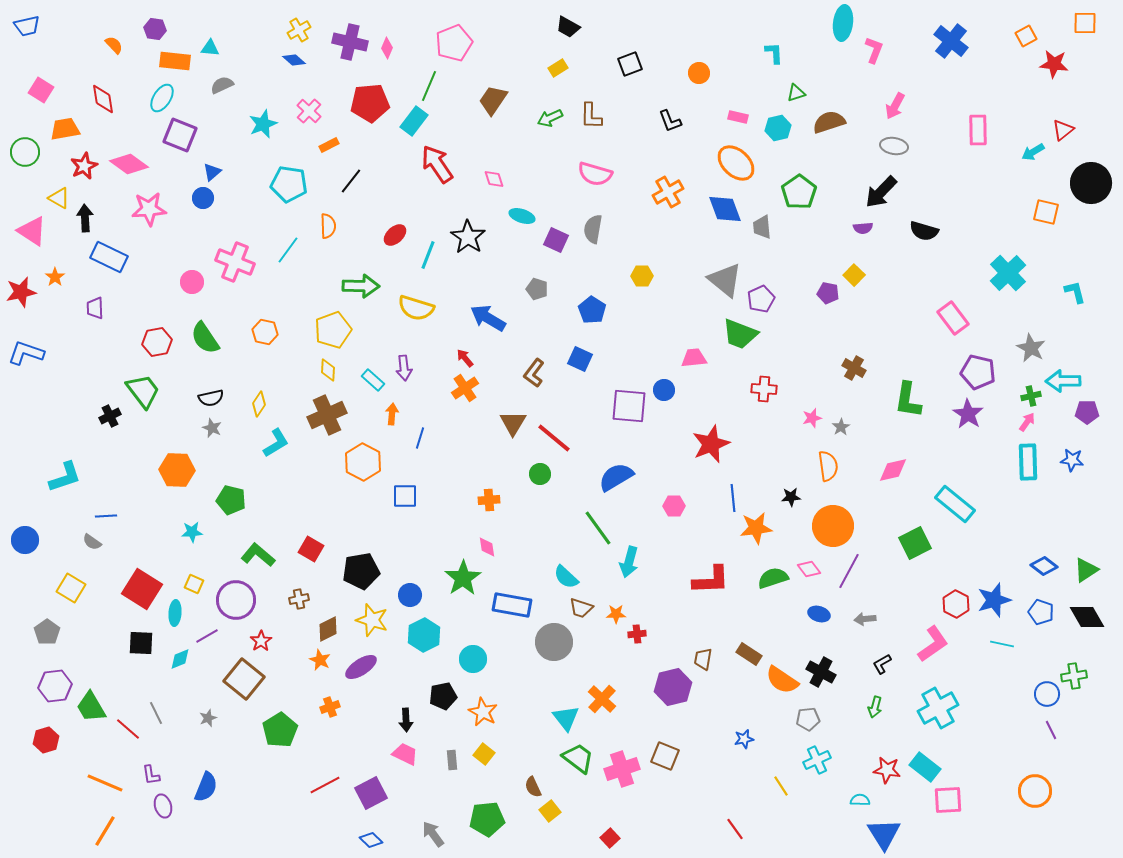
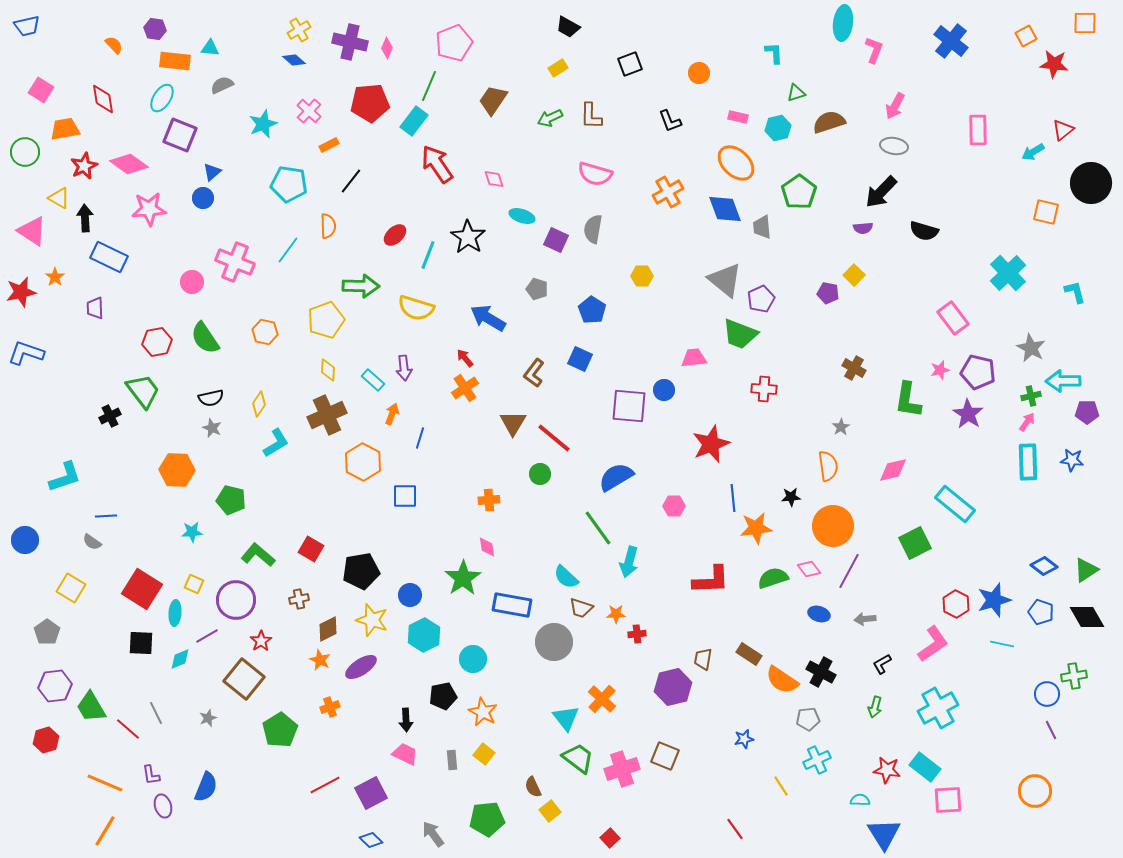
yellow pentagon at (333, 330): moved 7 px left, 10 px up
orange arrow at (392, 414): rotated 15 degrees clockwise
pink star at (812, 418): moved 128 px right, 48 px up
